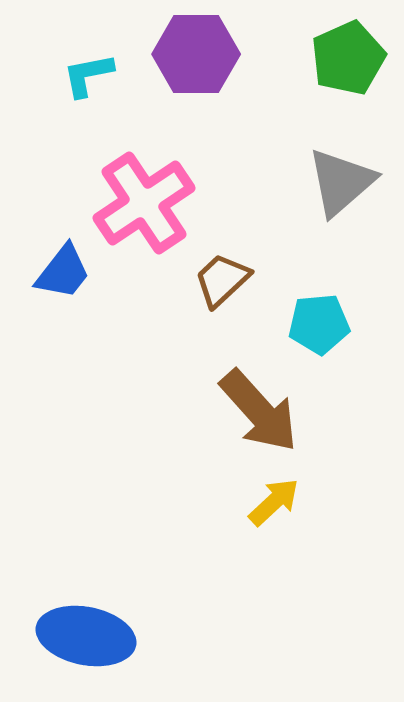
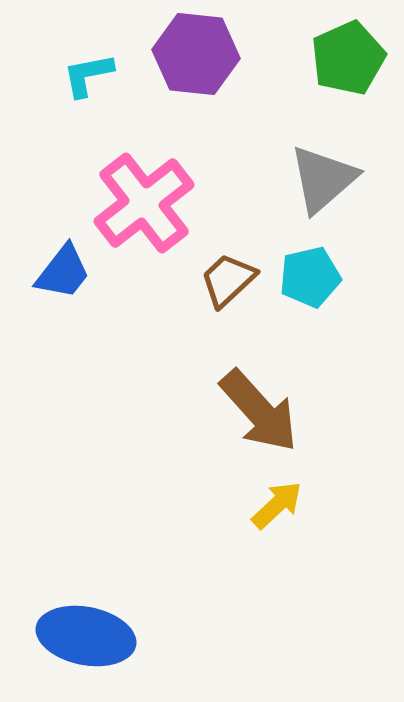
purple hexagon: rotated 6 degrees clockwise
gray triangle: moved 18 px left, 3 px up
pink cross: rotated 4 degrees counterclockwise
brown trapezoid: moved 6 px right
cyan pentagon: moved 9 px left, 47 px up; rotated 8 degrees counterclockwise
yellow arrow: moved 3 px right, 3 px down
